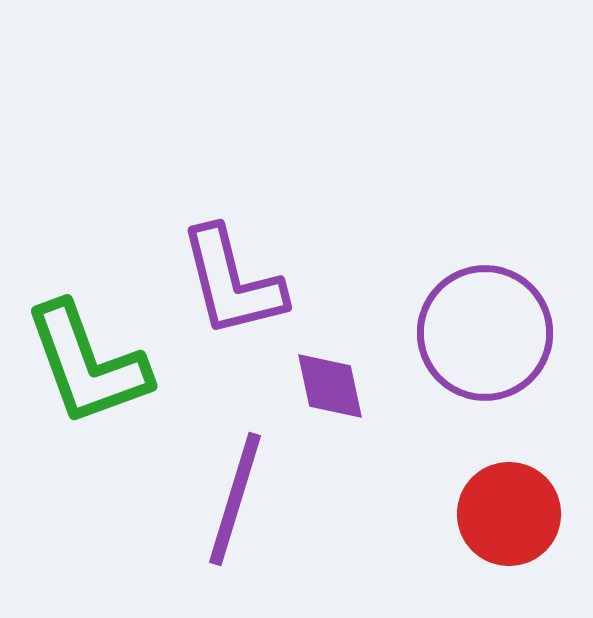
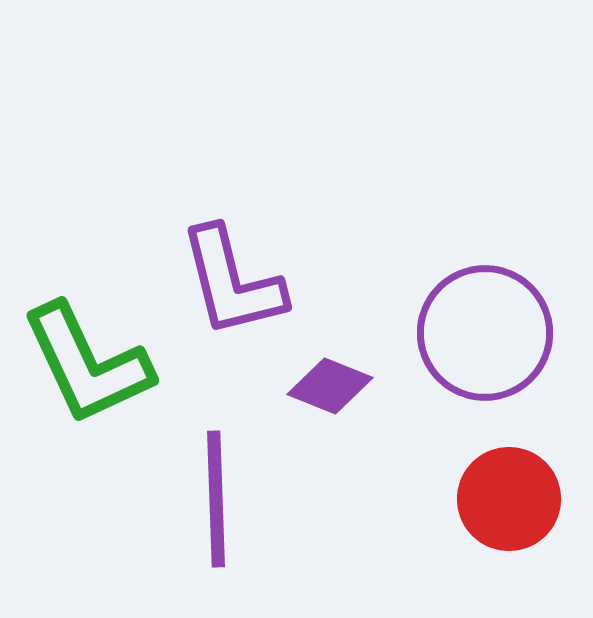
green L-shape: rotated 5 degrees counterclockwise
purple diamond: rotated 56 degrees counterclockwise
purple line: moved 19 px left; rotated 19 degrees counterclockwise
red circle: moved 15 px up
